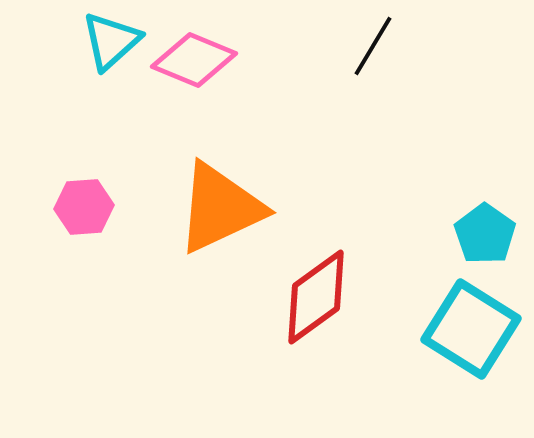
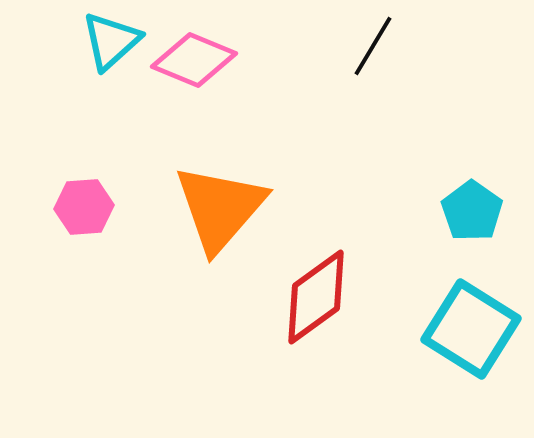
orange triangle: rotated 24 degrees counterclockwise
cyan pentagon: moved 13 px left, 23 px up
